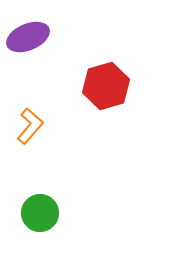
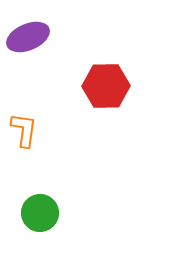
red hexagon: rotated 15 degrees clockwise
orange L-shape: moved 6 px left, 4 px down; rotated 33 degrees counterclockwise
